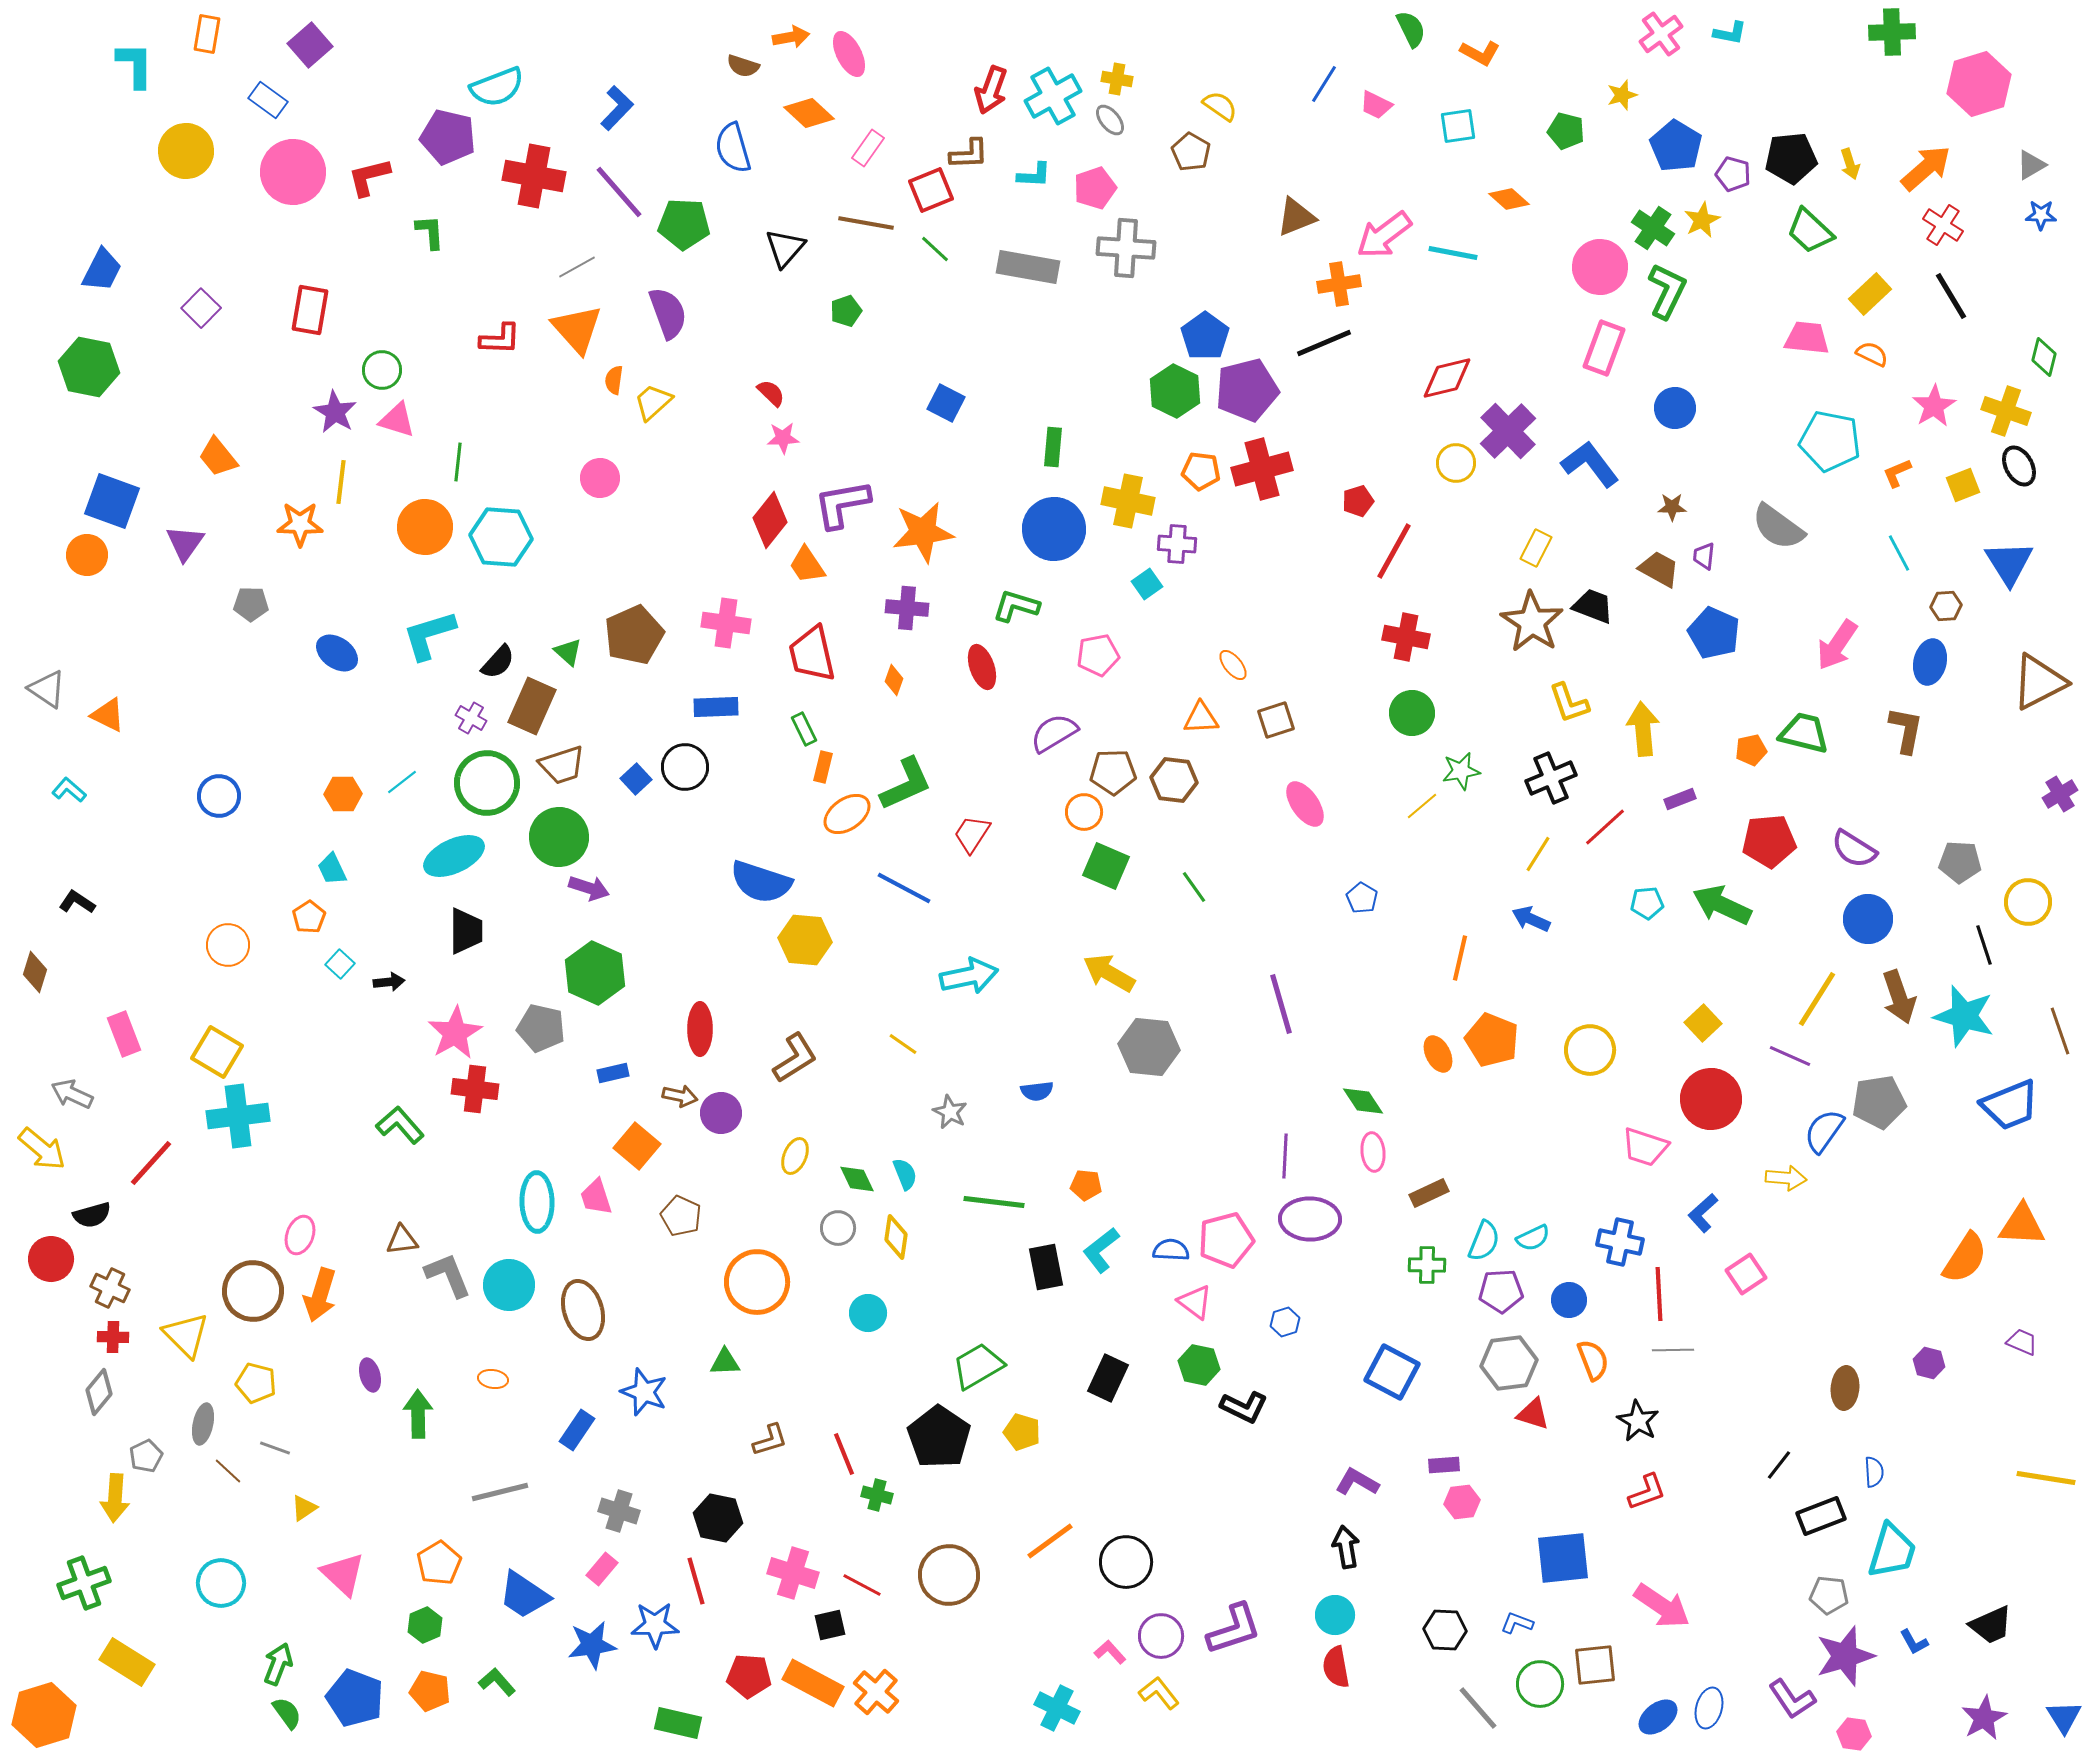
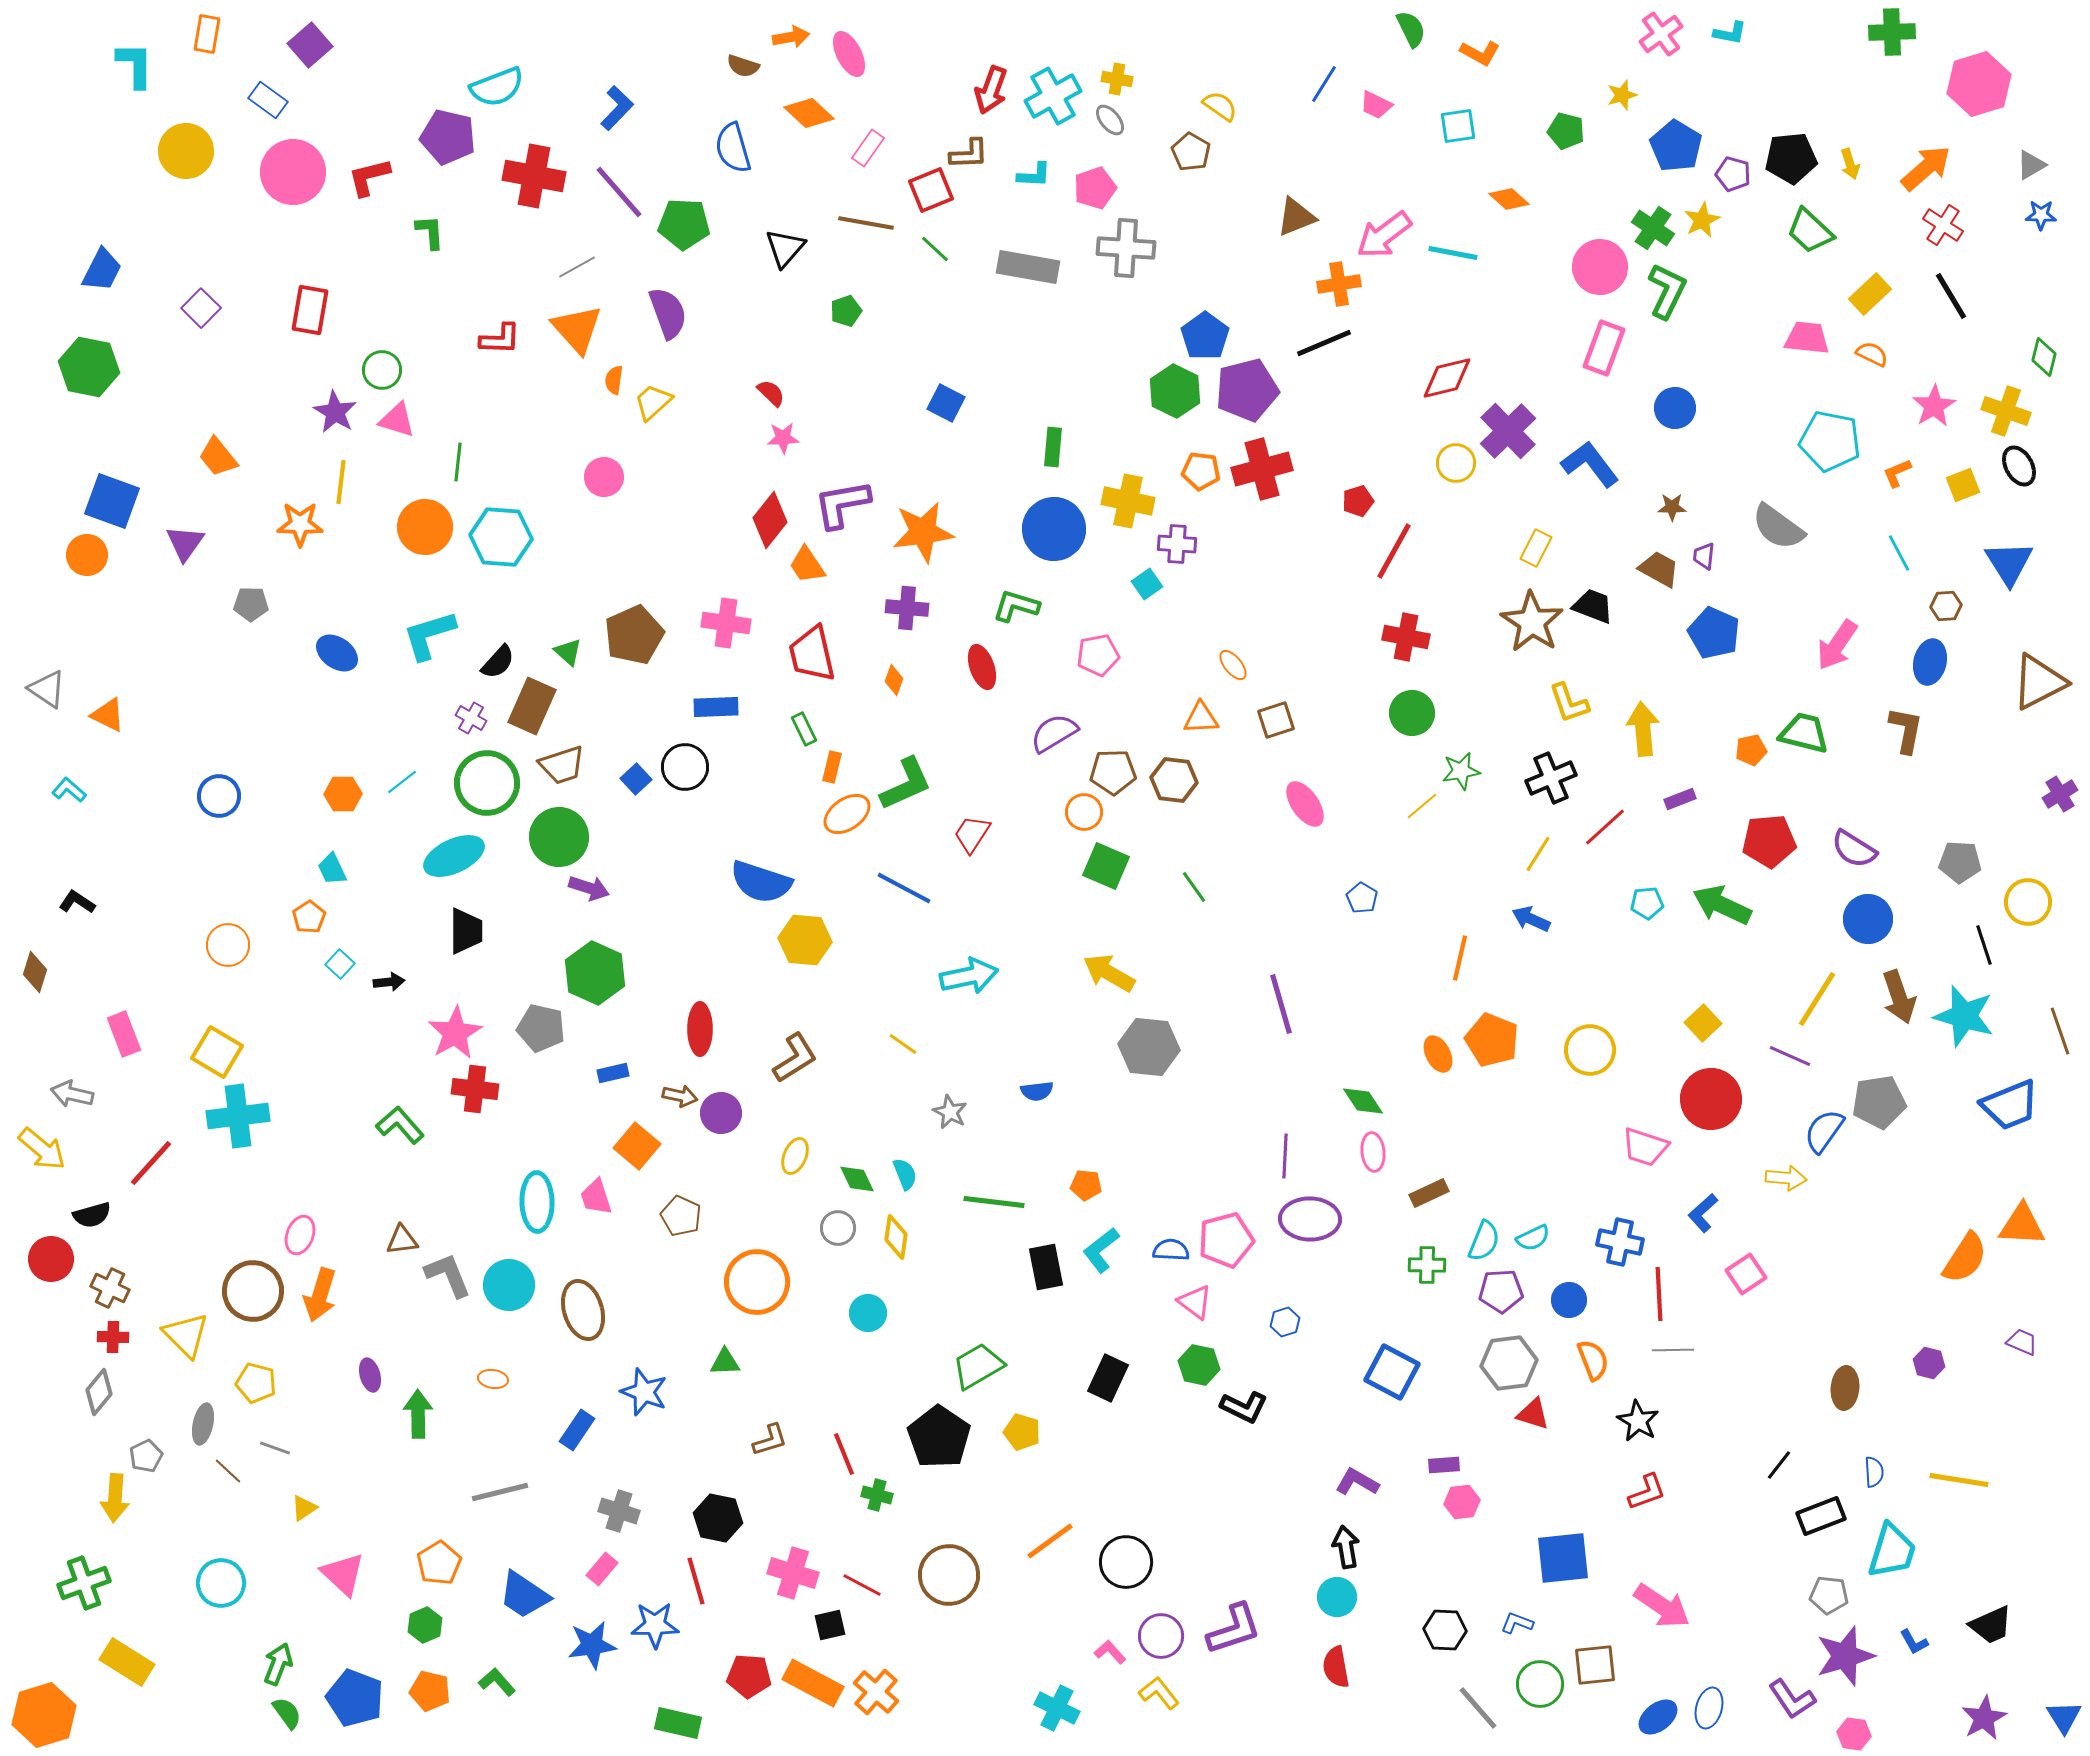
pink circle at (600, 478): moved 4 px right, 1 px up
orange rectangle at (823, 767): moved 9 px right
gray arrow at (72, 1094): rotated 12 degrees counterclockwise
yellow line at (2046, 1478): moved 87 px left, 2 px down
cyan circle at (1335, 1615): moved 2 px right, 18 px up
